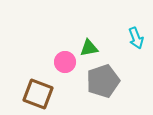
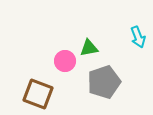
cyan arrow: moved 2 px right, 1 px up
pink circle: moved 1 px up
gray pentagon: moved 1 px right, 1 px down
